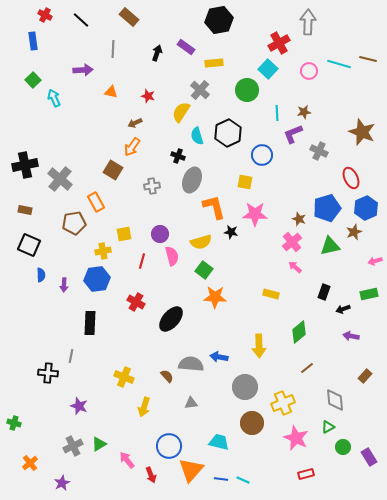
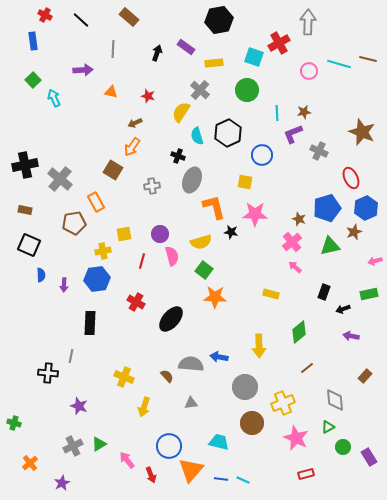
cyan square at (268, 69): moved 14 px left, 12 px up; rotated 24 degrees counterclockwise
